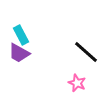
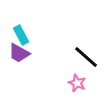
black line: moved 5 px down
